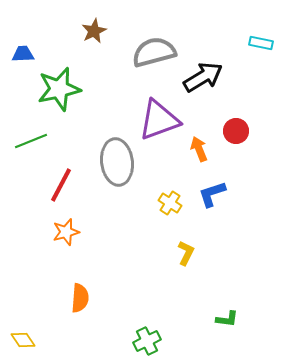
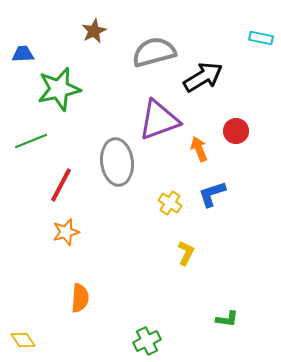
cyan rectangle: moved 5 px up
